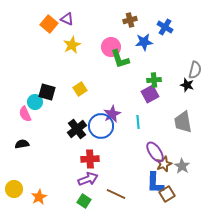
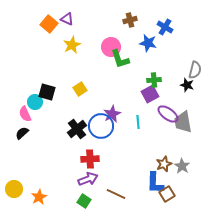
blue star: moved 4 px right, 1 px down; rotated 18 degrees clockwise
black semicircle: moved 11 px up; rotated 32 degrees counterclockwise
purple ellipse: moved 13 px right, 38 px up; rotated 20 degrees counterclockwise
